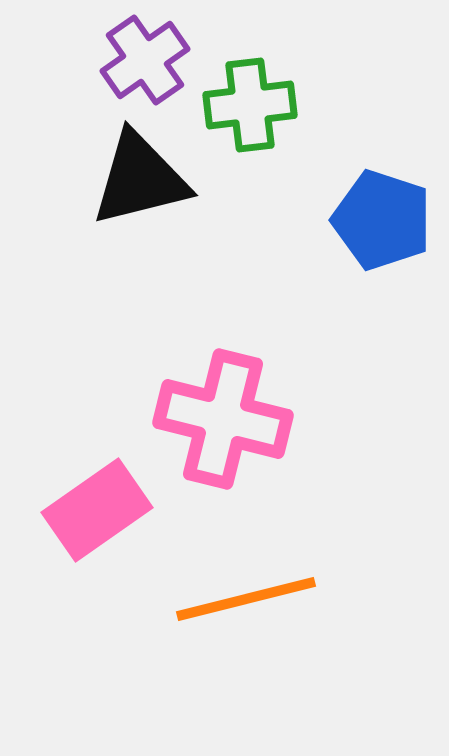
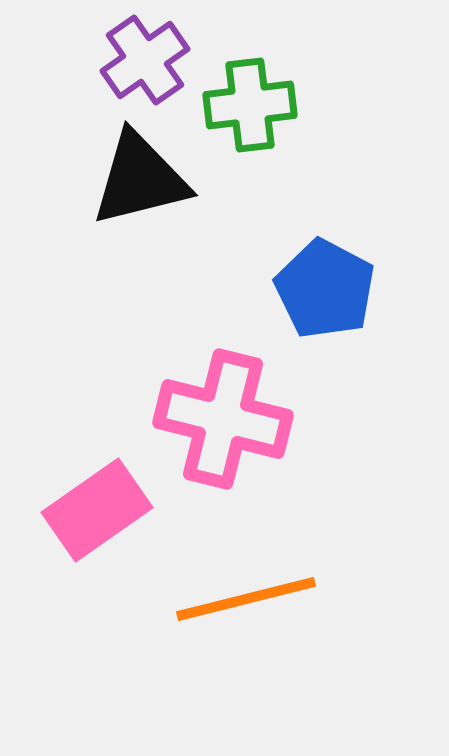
blue pentagon: moved 57 px left, 69 px down; rotated 10 degrees clockwise
